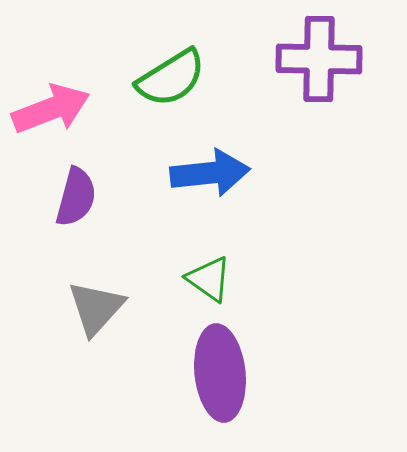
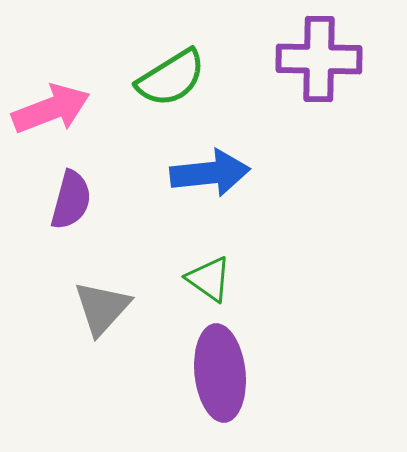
purple semicircle: moved 5 px left, 3 px down
gray triangle: moved 6 px right
